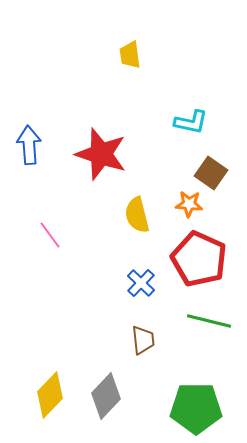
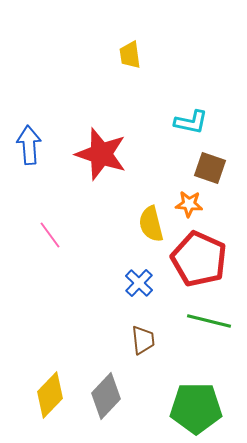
brown square: moved 1 px left, 5 px up; rotated 16 degrees counterclockwise
yellow semicircle: moved 14 px right, 9 px down
blue cross: moved 2 px left
